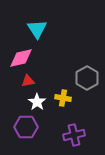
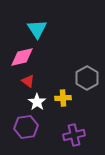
pink diamond: moved 1 px right, 1 px up
red triangle: rotated 48 degrees clockwise
yellow cross: rotated 14 degrees counterclockwise
purple hexagon: rotated 10 degrees counterclockwise
